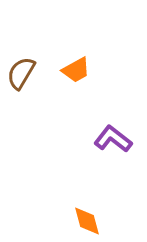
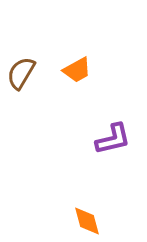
orange trapezoid: moved 1 px right
purple L-shape: rotated 129 degrees clockwise
